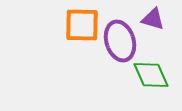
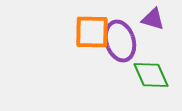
orange square: moved 10 px right, 7 px down
